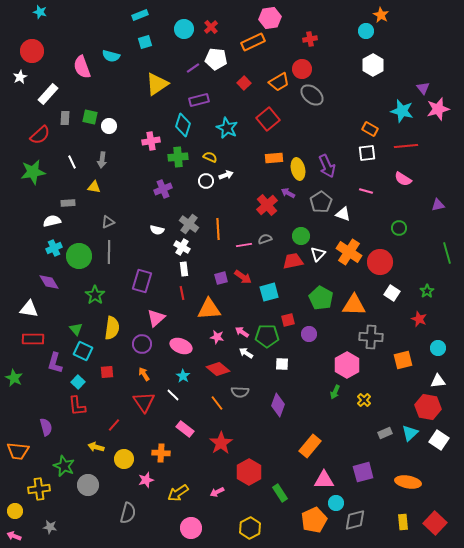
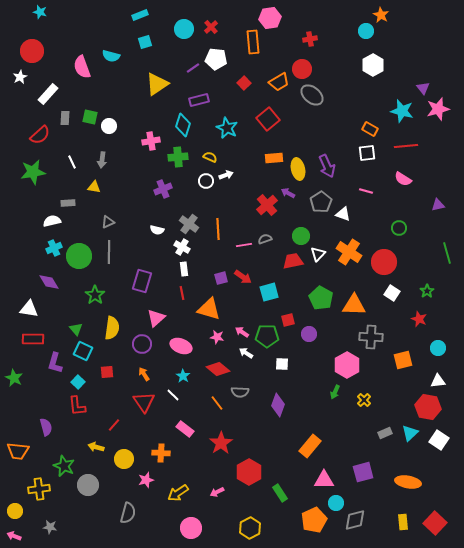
orange rectangle at (253, 42): rotated 70 degrees counterclockwise
red circle at (380, 262): moved 4 px right
orange triangle at (209, 309): rotated 20 degrees clockwise
